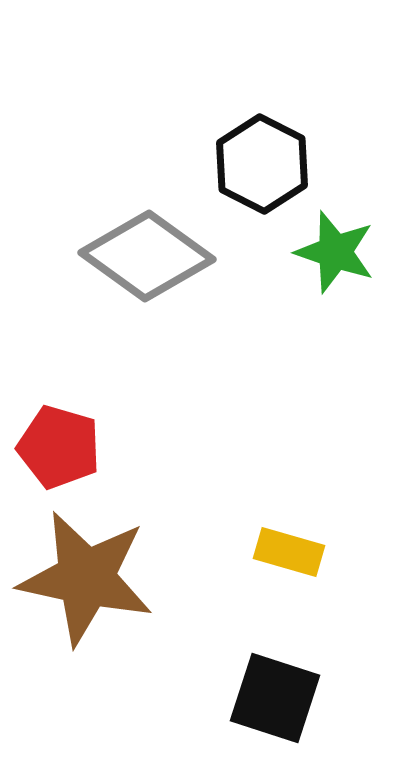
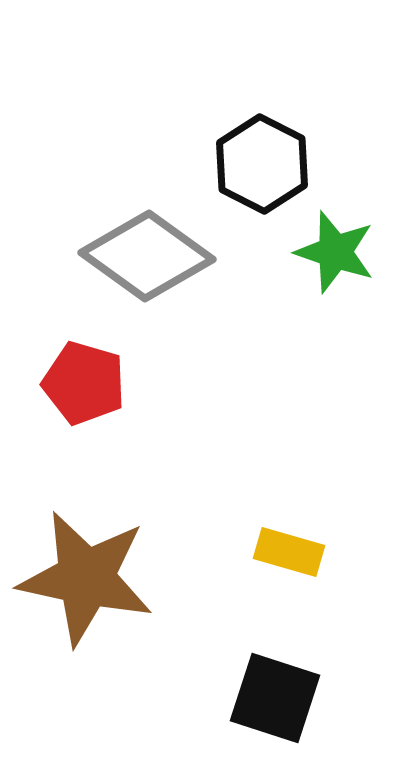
red pentagon: moved 25 px right, 64 px up
